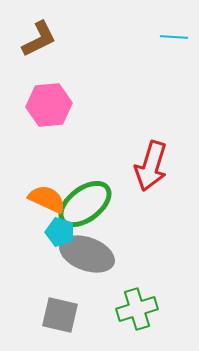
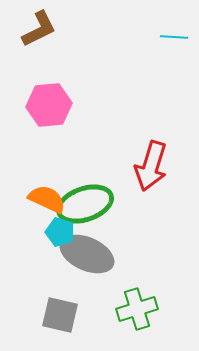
brown L-shape: moved 10 px up
green ellipse: rotated 18 degrees clockwise
gray ellipse: rotated 4 degrees clockwise
